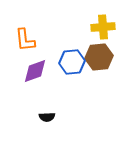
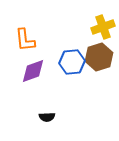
yellow cross: rotated 15 degrees counterclockwise
brown hexagon: rotated 12 degrees counterclockwise
purple diamond: moved 2 px left
